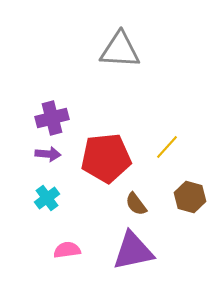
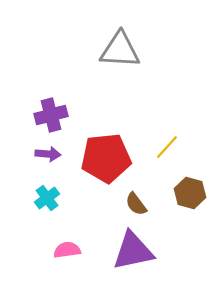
purple cross: moved 1 px left, 3 px up
brown hexagon: moved 4 px up
